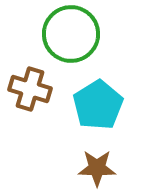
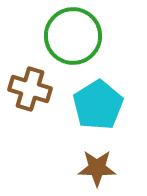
green circle: moved 2 px right, 2 px down
